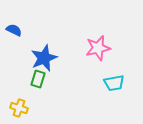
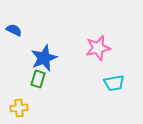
yellow cross: rotated 24 degrees counterclockwise
